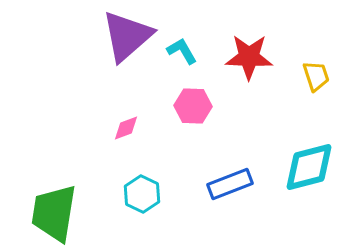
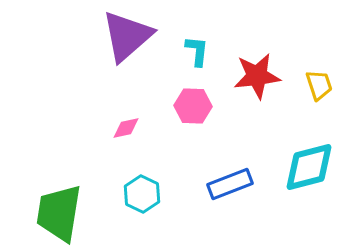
cyan L-shape: moved 15 px right; rotated 36 degrees clockwise
red star: moved 8 px right, 19 px down; rotated 9 degrees counterclockwise
yellow trapezoid: moved 3 px right, 9 px down
pink diamond: rotated 8 degrees clockwise
green trapezoid: moved 5 px right
